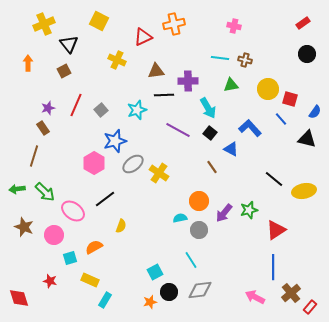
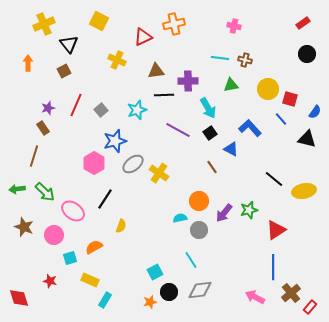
black square at (210, 133): rotated 16 degrees clockwise
black line at (105, 199): rotated 20 degrees counterclockwise
